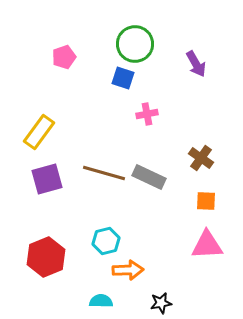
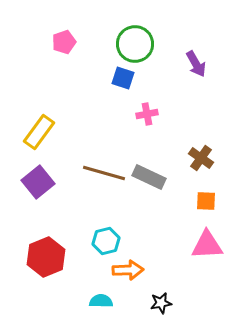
pink pentagon: moved 15 px up
purple square: moved 9 px left, 3 px down; rotated 24 degrees counterclockwise
